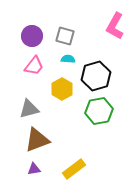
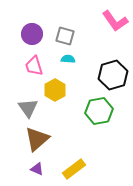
pink L-shape: moved 5 px up; rotated 64 degrees counterclockwise
purple circle: moved 2 px up
pink trapezoid: rotated 125 degrees clockwise
black hexagon: moved 17 px right, 1 px up
yellow hexagon: moved 7 px left, 1 px down
gray triangle: moved 1 px left, 1 px up; rotated 50 degrees counterclockwise
brown triangle: moved 1 px up; rotated 20 degrees counterclockwise
purple triangle: moved 3 px right; rotated 32 degrees clockwise
